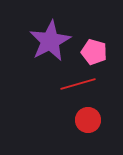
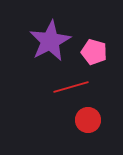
red line: moved 7 px left, 3 px down
